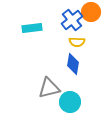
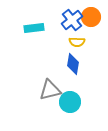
orange circle: moved 5 px down
cyan rectangle: moved 2 px right
gray triangle: moved 1 px right, 2 px down
